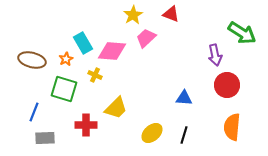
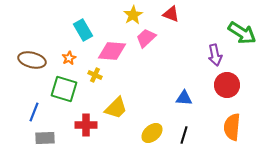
cyan rectangle: moved 13 px up
orange star: moved 3 px right, 1 px up
